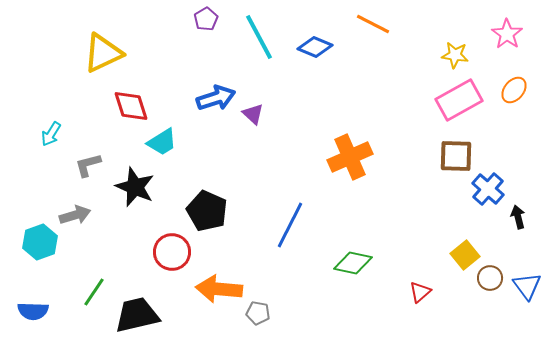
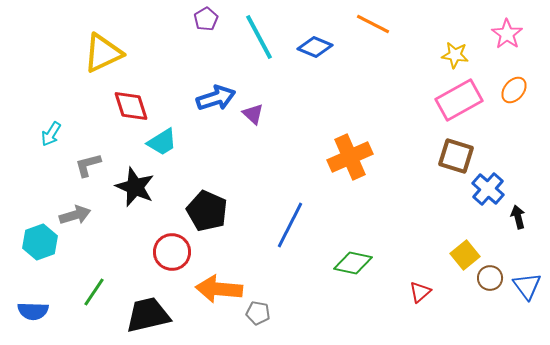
brown square: rotated 15 degrees clockwise
black trapezoid: moved 11 px right
